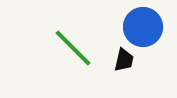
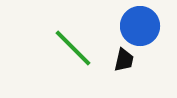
blue circle: moved 3 px left, 1 px up
